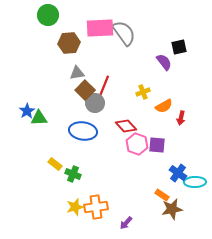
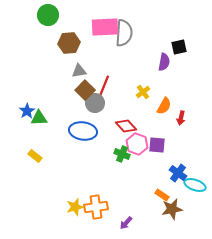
pink rectangle: moved 5 px right, 1 px up
gray semicircle: rotated 40 degrees clockwise
purple semicircle: rotated 48 degrees clockwise
gray triangle: moved 2 px right, 2 px up
yellow cross: rotated 16 degrees counterclockwise
orange semicircle: rotated 30 degrees counterclockwise
yellow rectangle: moved 20 px left, 8 px up
green cross: moved 49 px right, 20 px up
cyan ellipse: moved 3 px down; rotated 20 degrees clockwise
